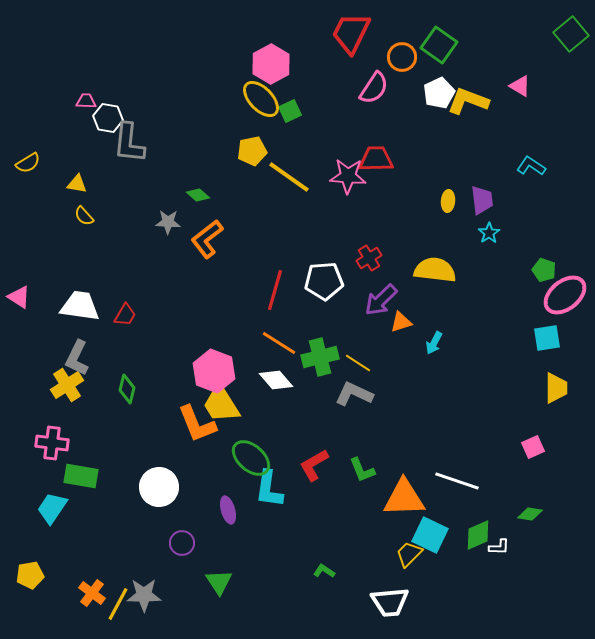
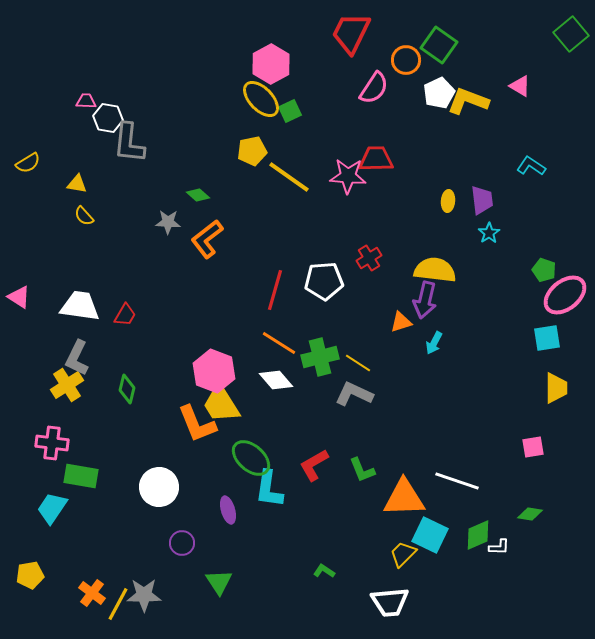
orange circle at (402, 57): moved 4 px right, 3 px down
purple arrow at (381, 300): moved 44 px right; rotated 33 degrees counterclockwise
pink square at (533, 447): rotated 15 degrees clockwise
yellow trapezoid at (409, 554): moved 6 px left
